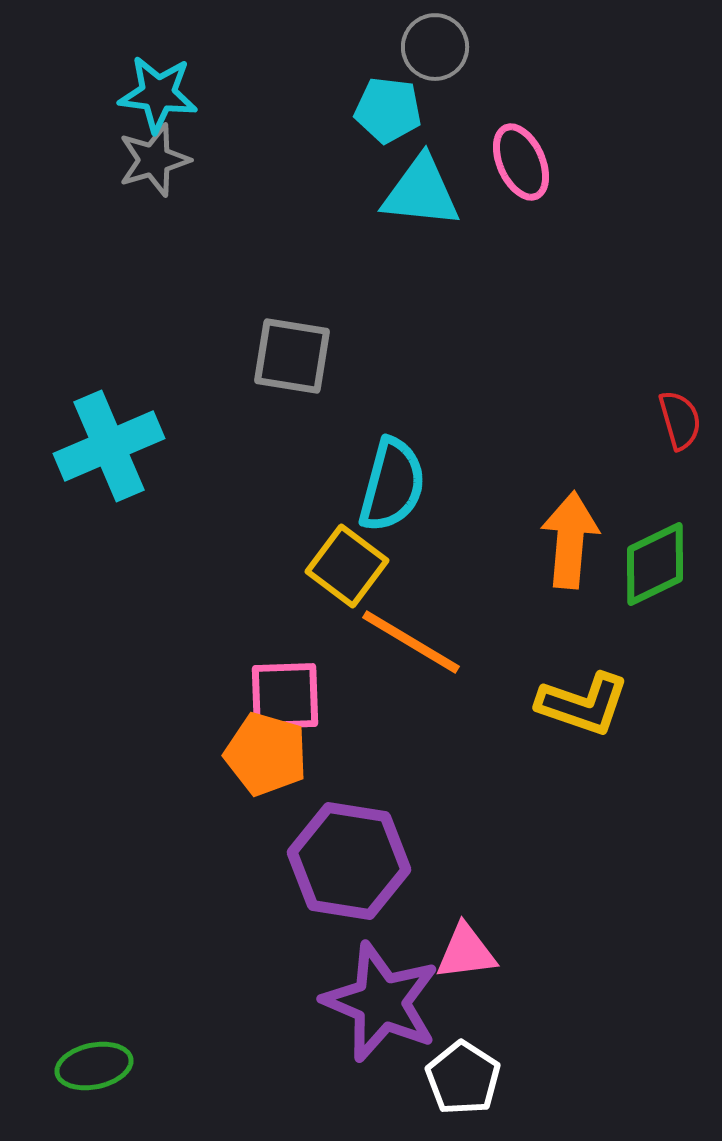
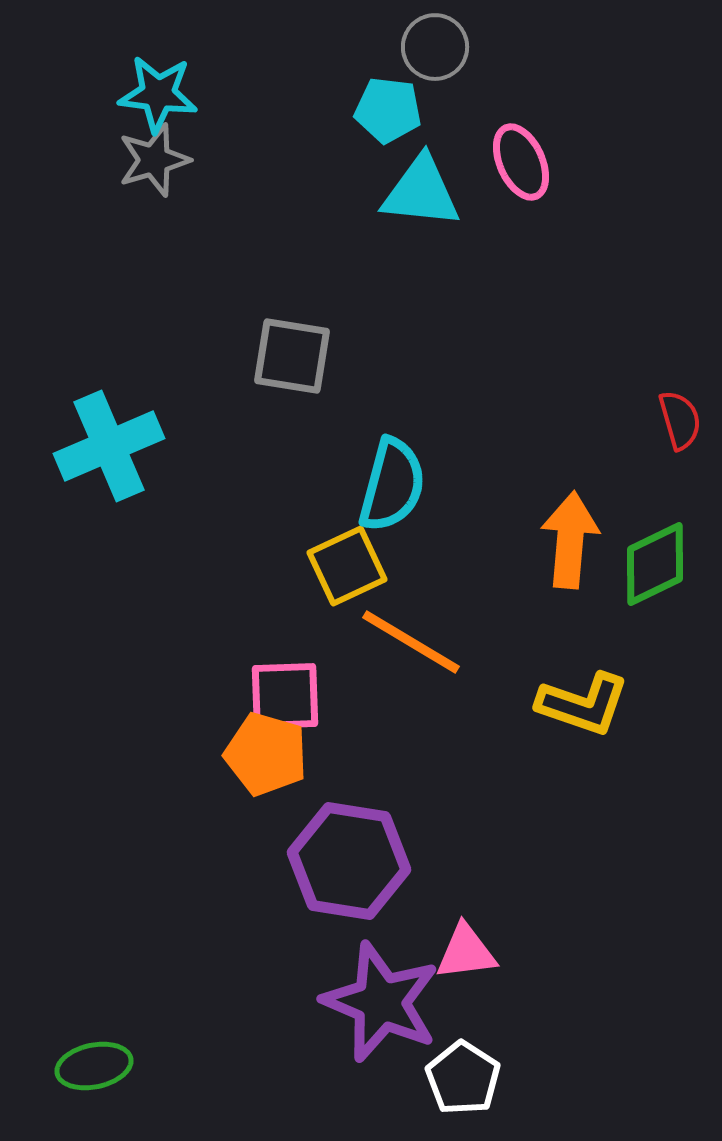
yellow square: rotated 28 degrees clockwise
